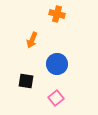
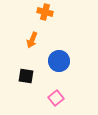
orange cross: moved 12 px left, 2 px up
blue circle: moved 2 px right, 3 px up
black square: moved 5 px up
